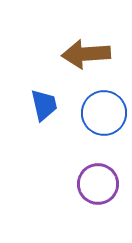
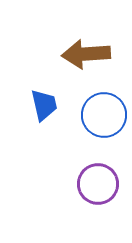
blue circle: moved 2 px down
